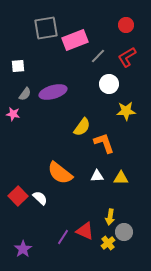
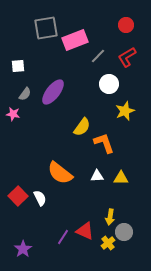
purple ellipse: rotated 36 degrees counterclockwise
yellow star: moved 1 px left; rotated 18 degrees counterclockwise
white semicircle: rotated 21 degrees clockwise
